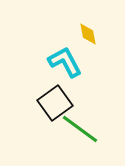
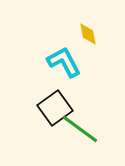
cyan L-shape: moved 1 px left
black square: moved 5 px down
